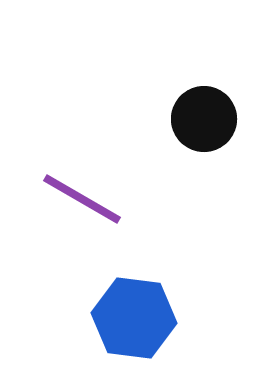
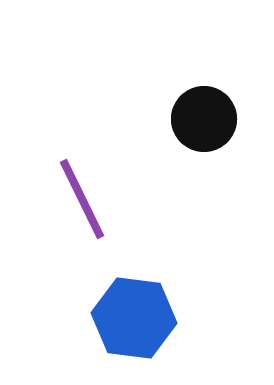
purple line: rotated 34 degrees clockwise
